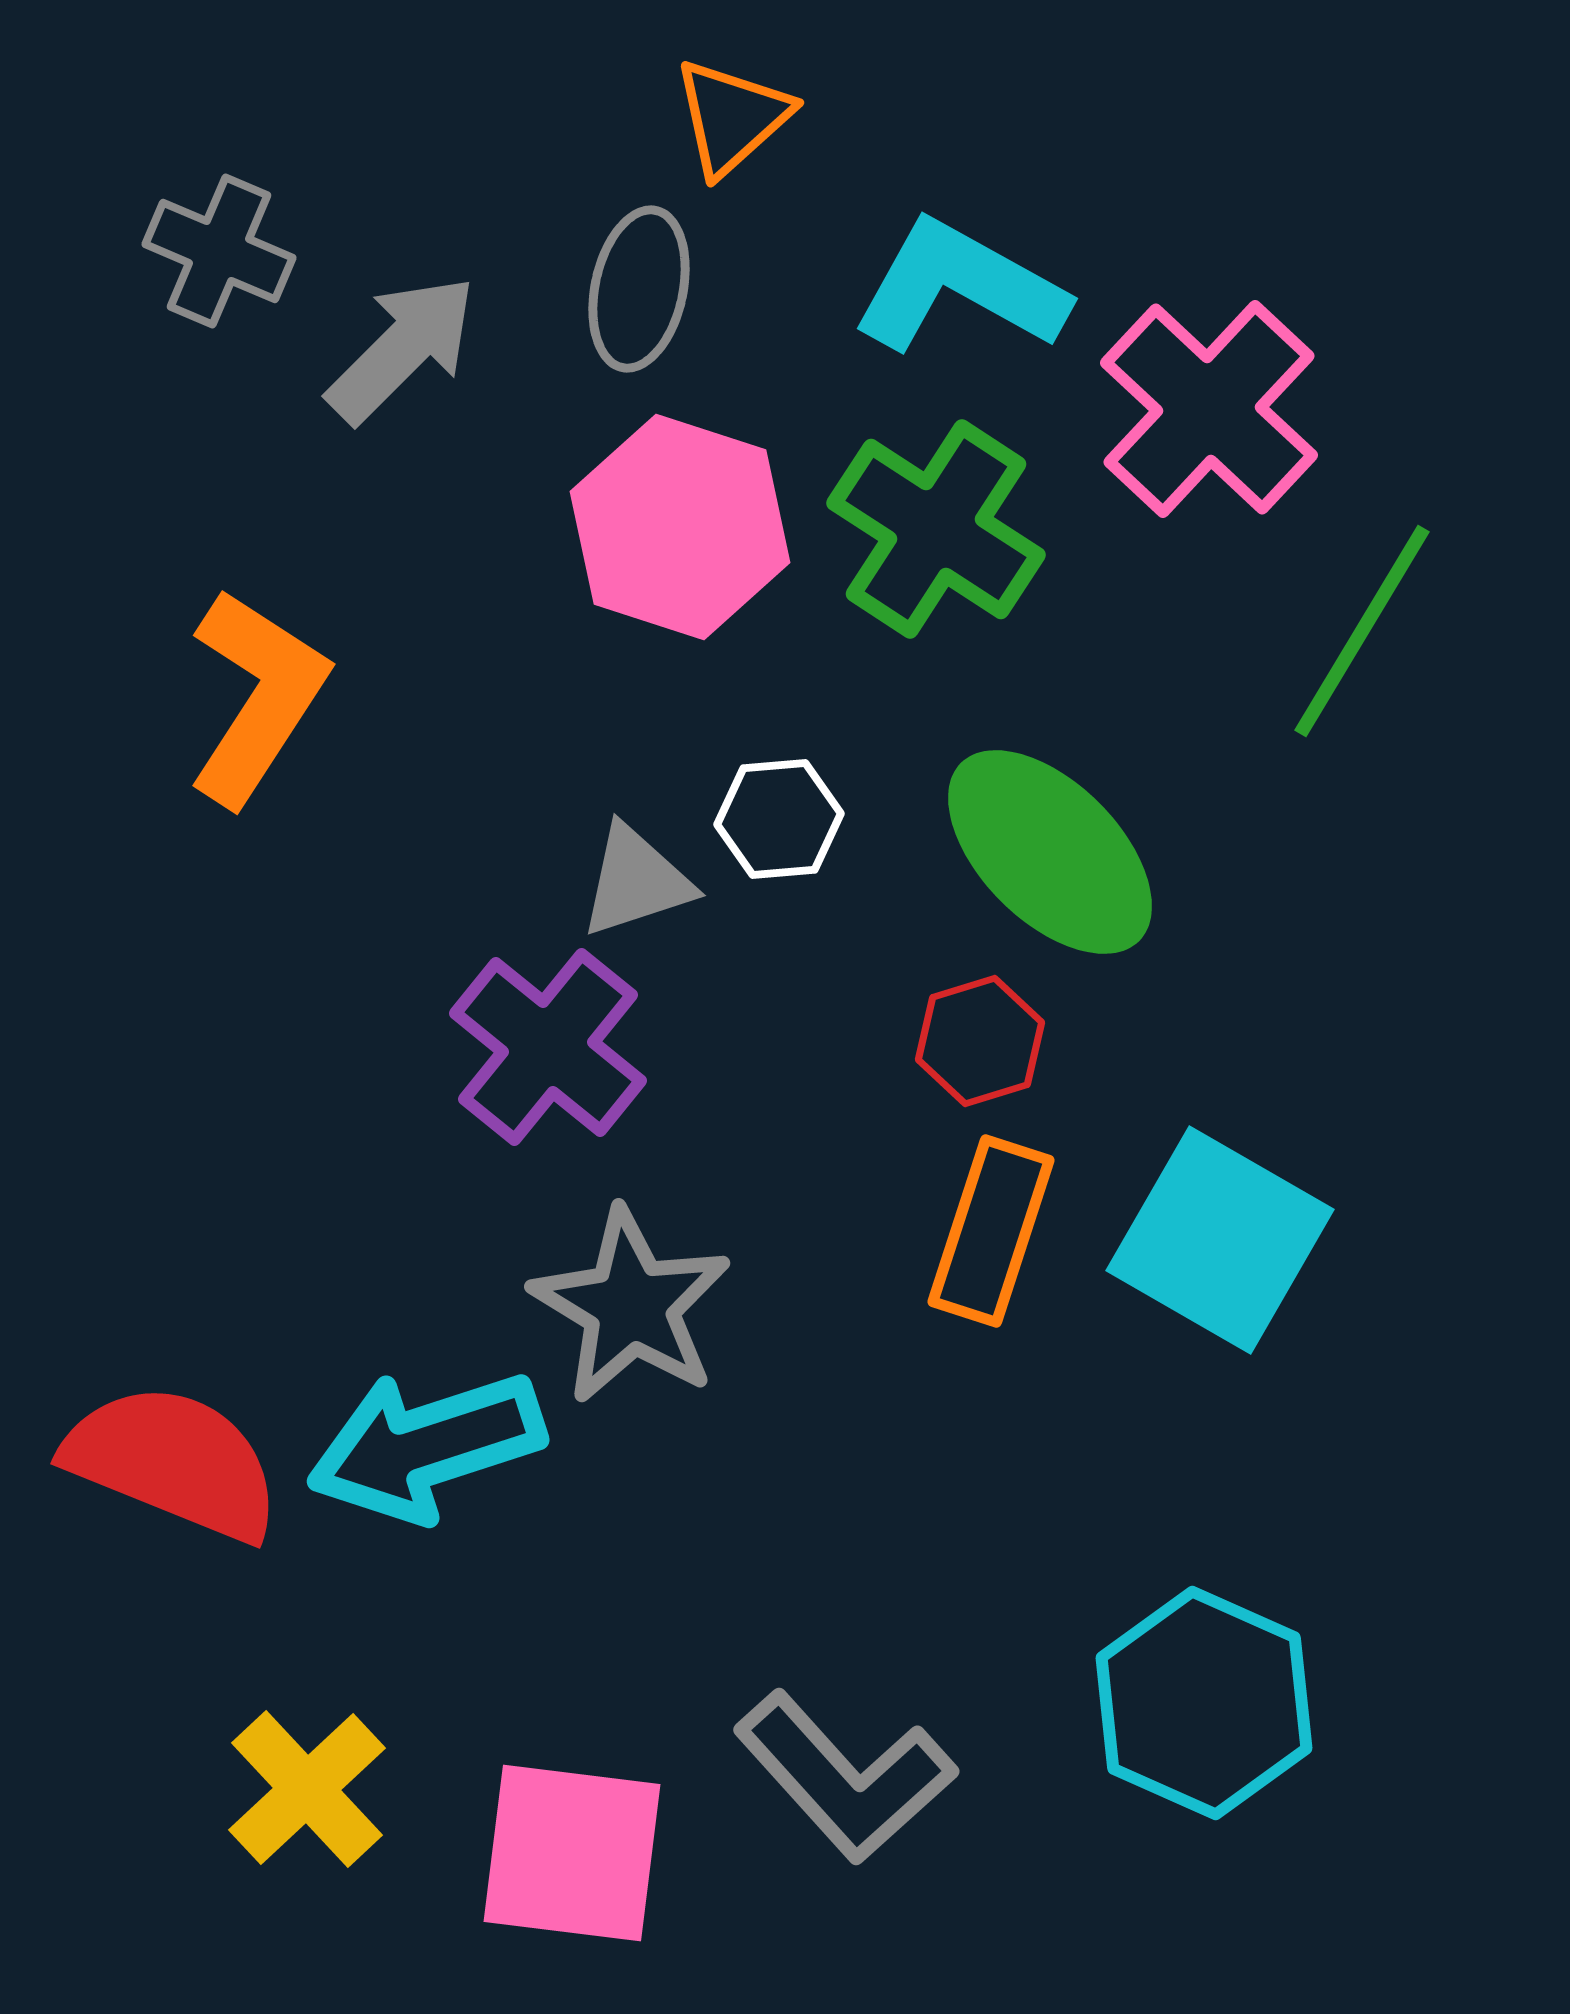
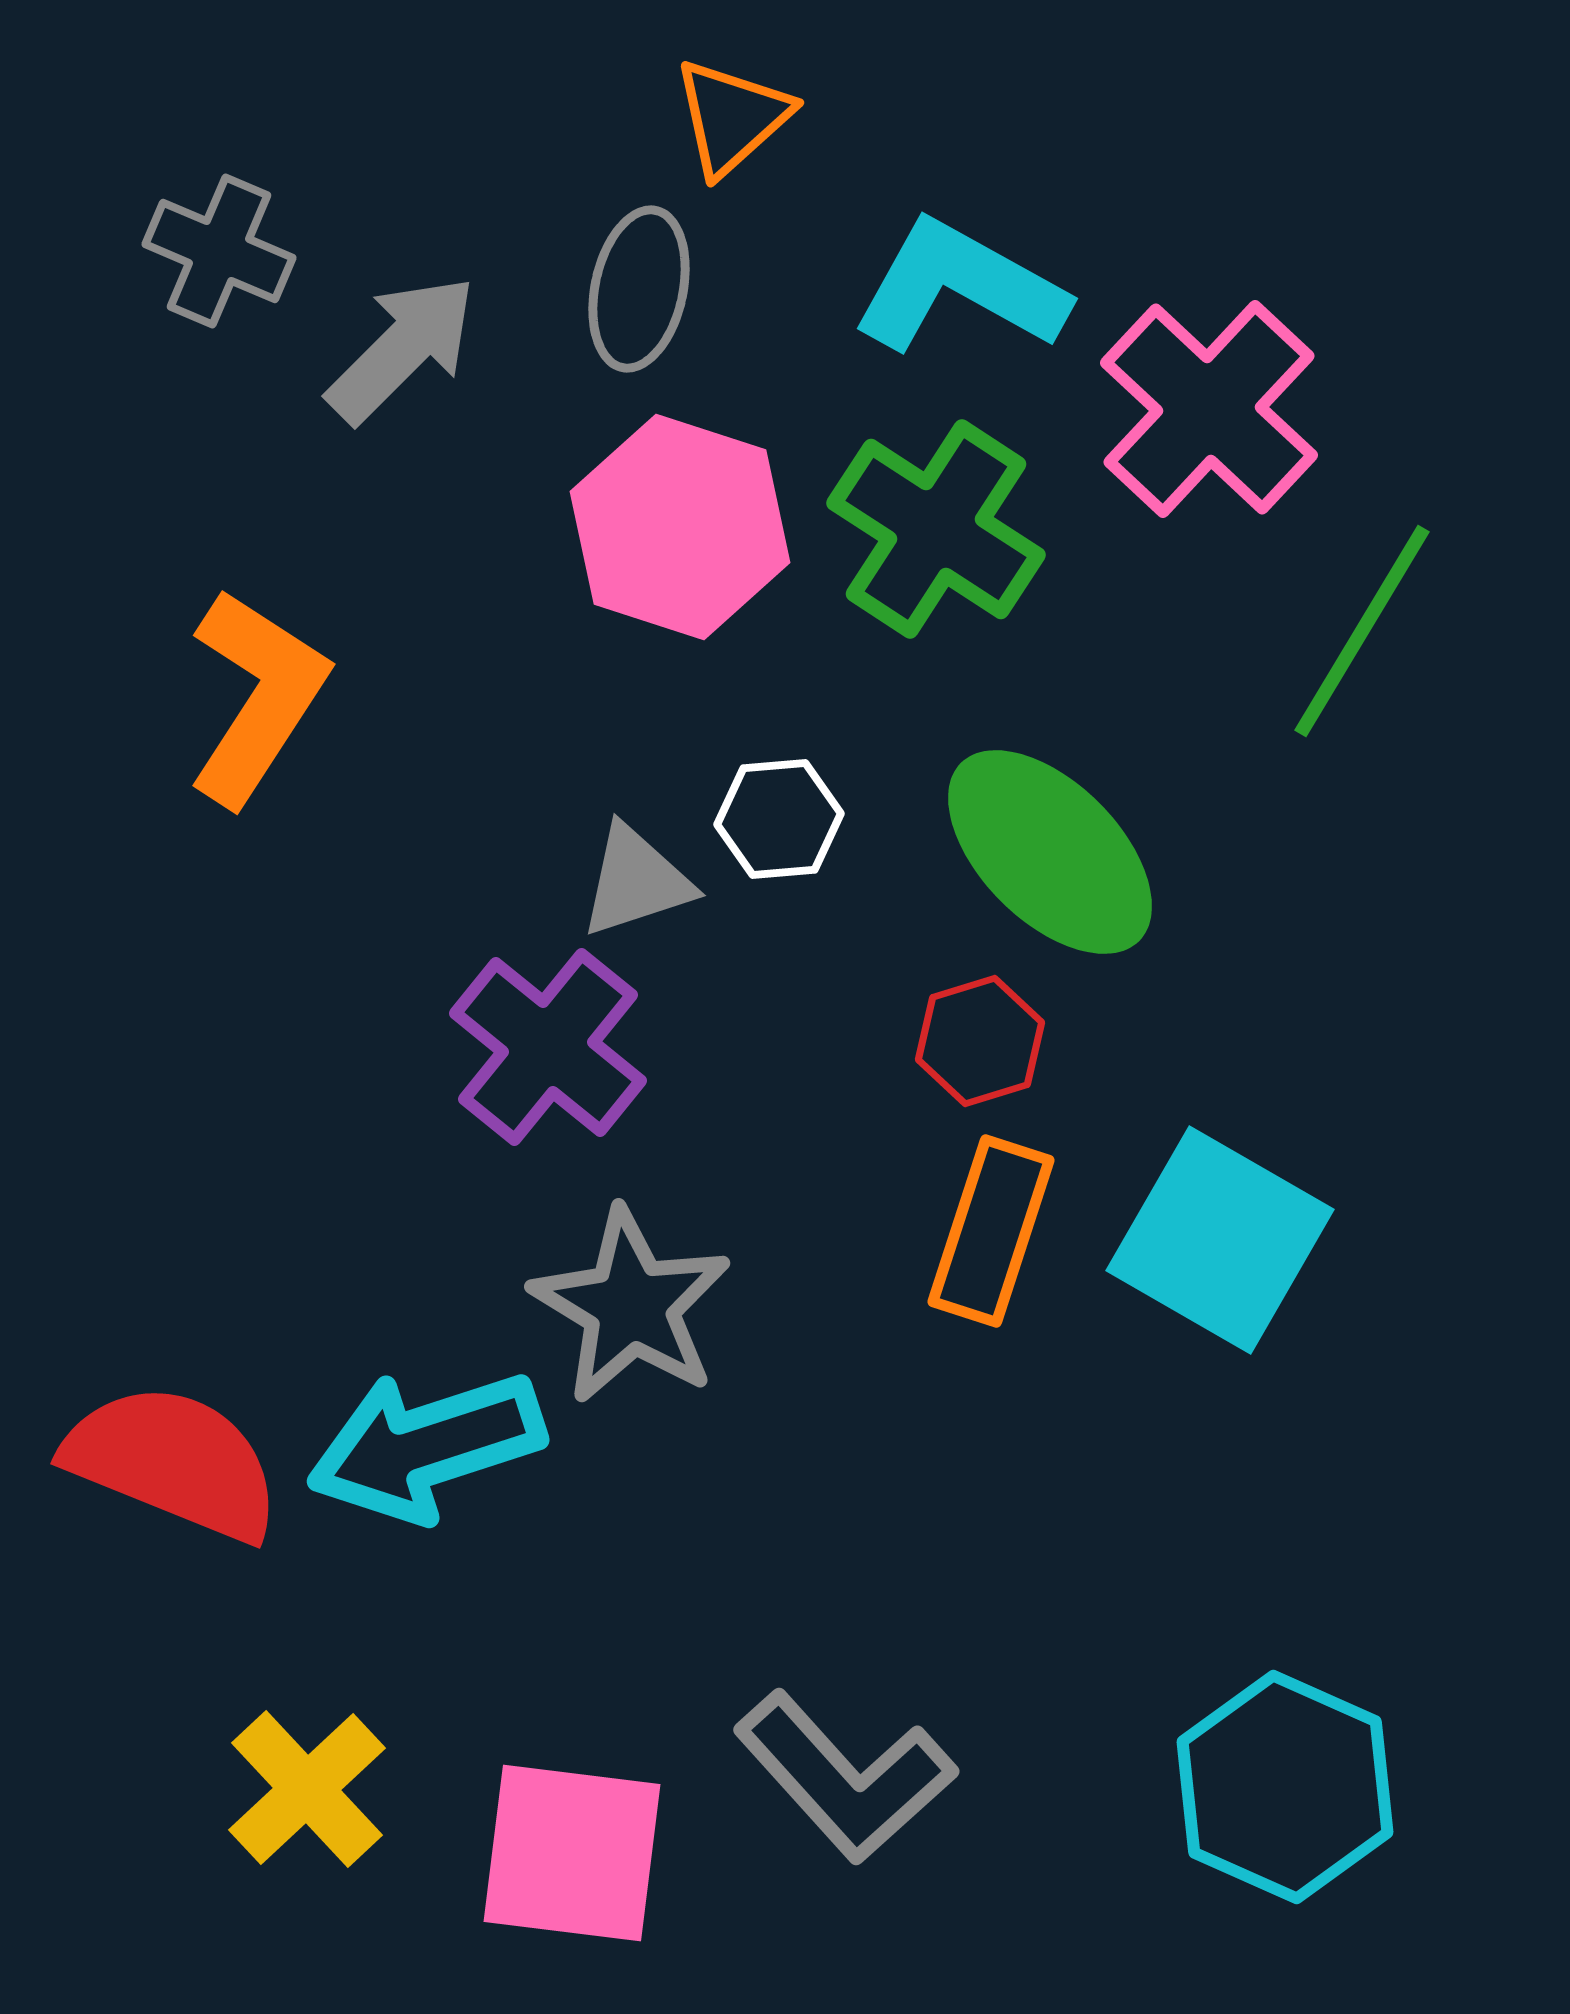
cyan hexagon: moved 81 px right, 84 px down
